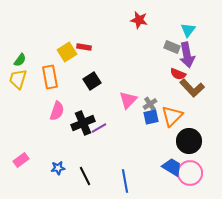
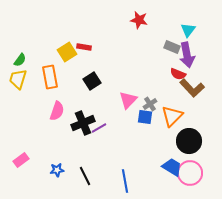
blue square: moved 6 px left; rotated 21 degrees clockwise
blue star: moved 1 px left, 2 px down
